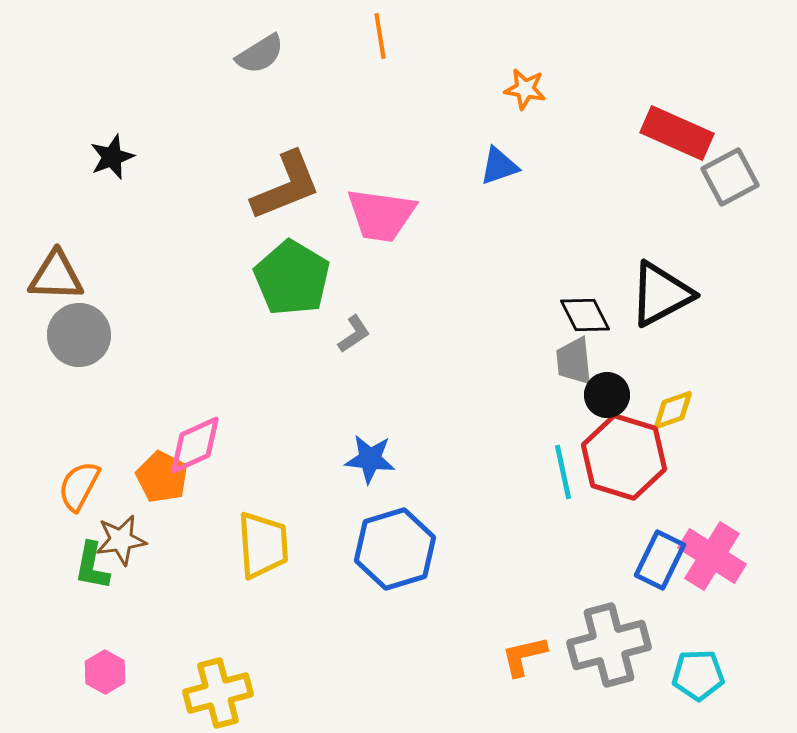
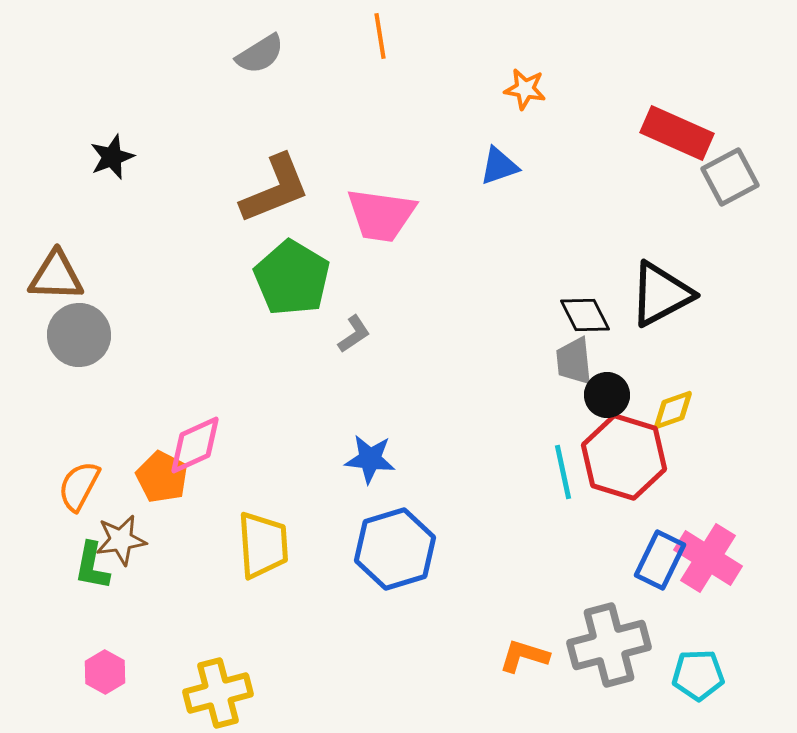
brown L-shape: moved 11 px left, 3 px down
pink cross: moved 4 px left, 2 px down
orange L-shape: rotated 30 degrees clockwise
